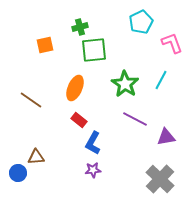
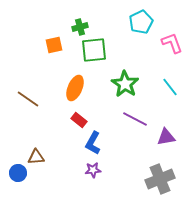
orange square: moved 9 px right
cyan line: moved 9 px right, 7 px down; rotated 66 degrees counterclockwise
brown line: moved 3 px left, 1 px up
gray cross: rotated 24 degrees clockwise
